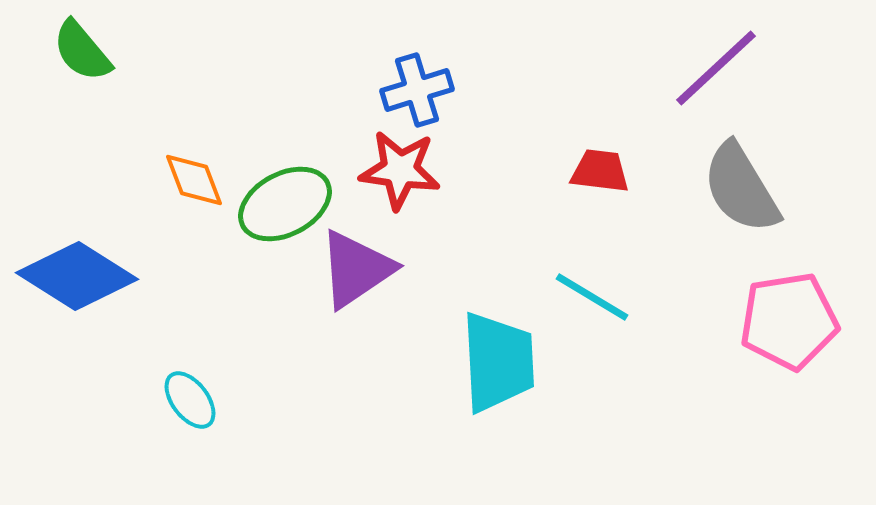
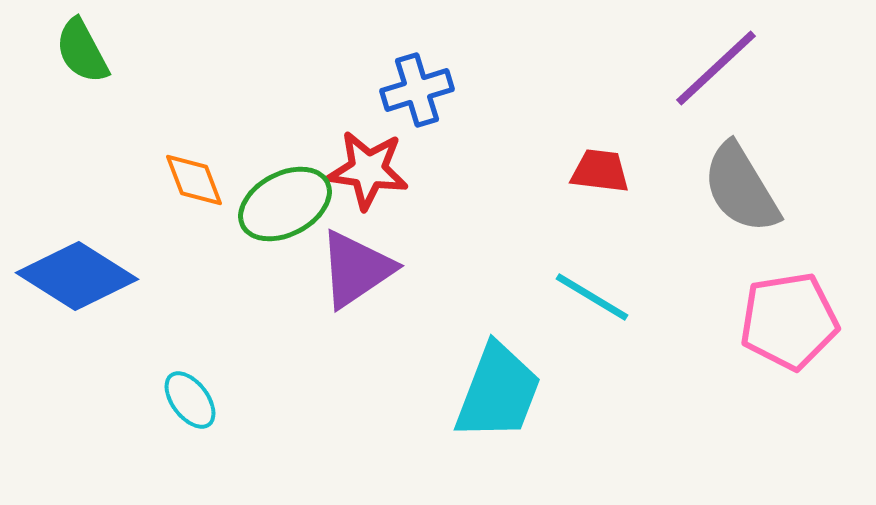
green semicircle: rotated 12 degrees clockwise
red star: moved 32 px left
cyan trapezoid: moved 30 px down; rotated 24 degrees clockwise
